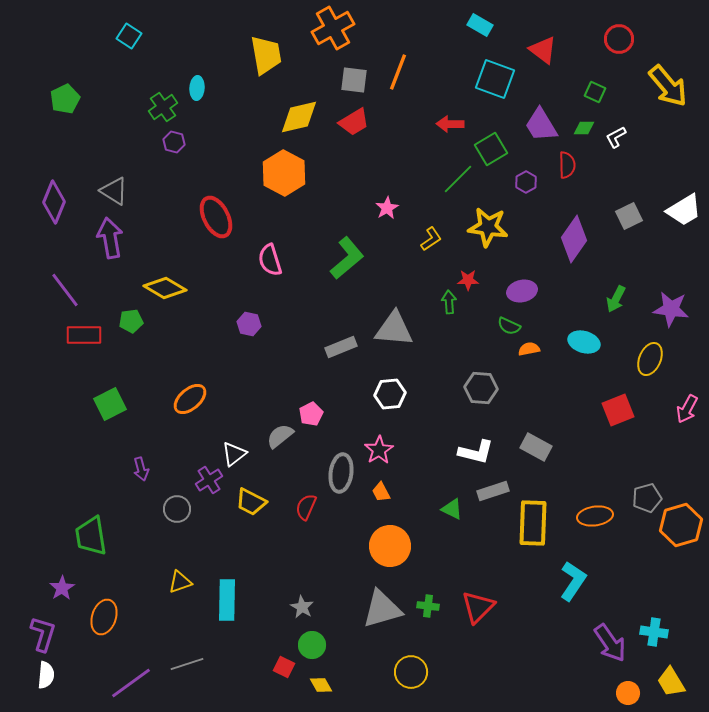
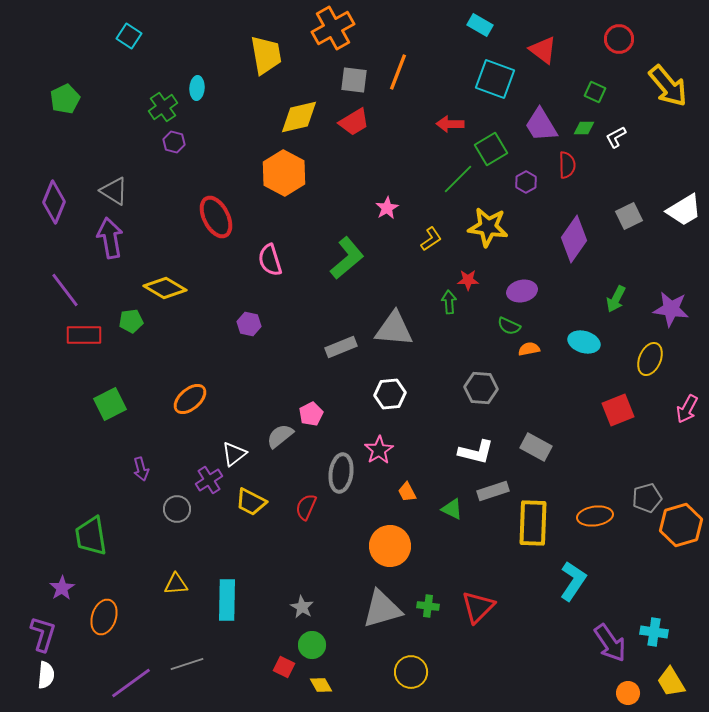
orange trapezoid at (381, 492): moved 26 px right
yellow triangle at (180, 582): moved 4 px left, 2 px down; rotated 15 degrees clockwise
